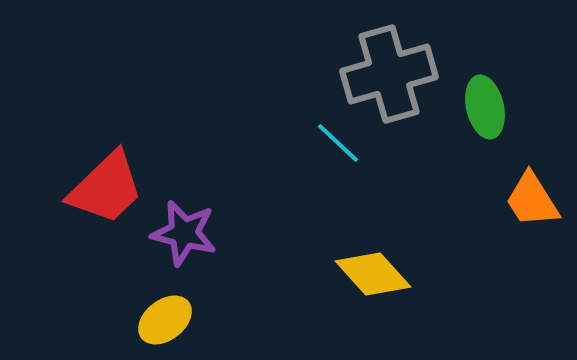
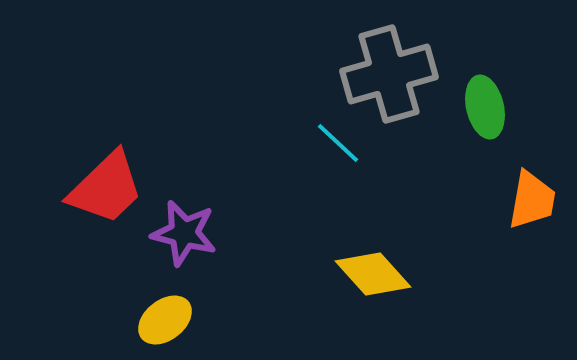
orange trapezoid: rotated 138 degrees counterclockwise
